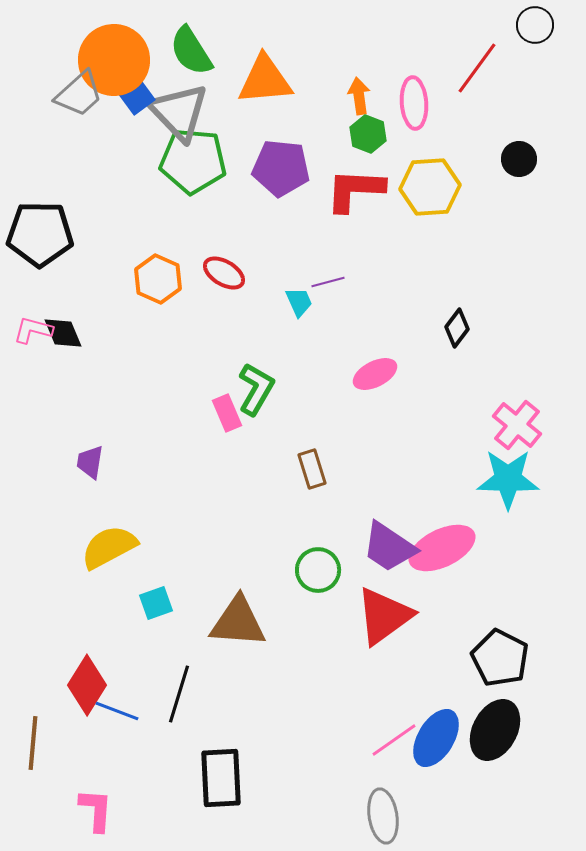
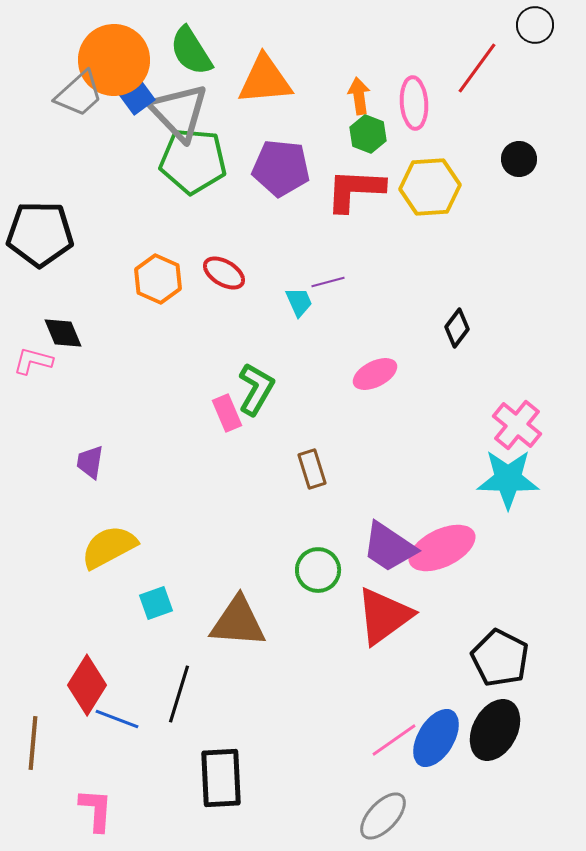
pink L-shape at (33, 330): moved 31 px down
blue line at (117, 711): moved 8 px down
gray ellipse at (383, 816): rotated 52 degrees clockwise
